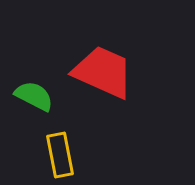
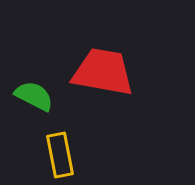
red trapezoid: rotated 14 degrees counterclockwise
